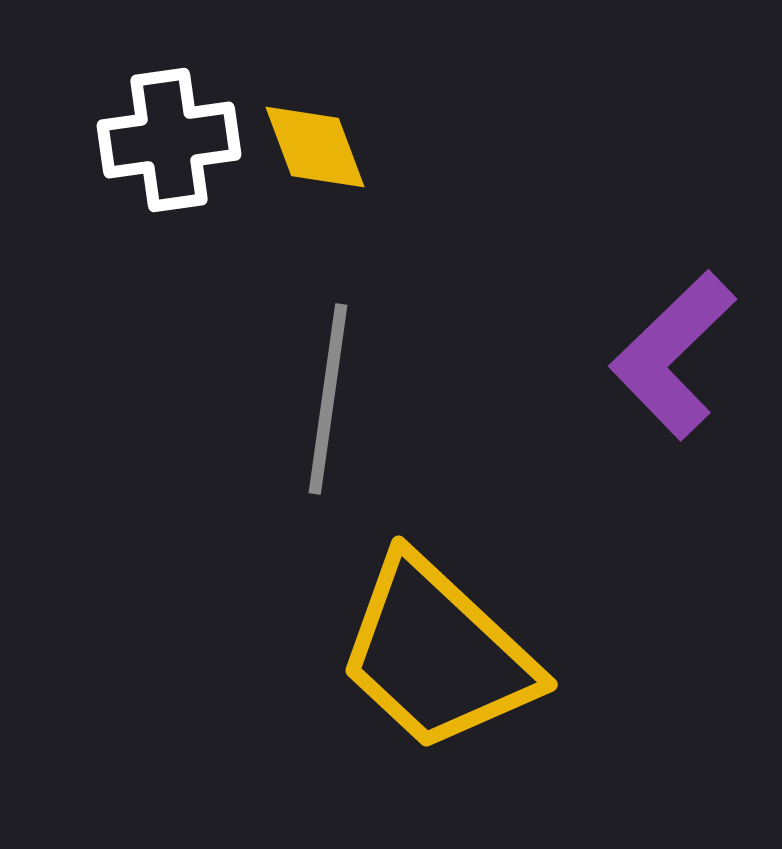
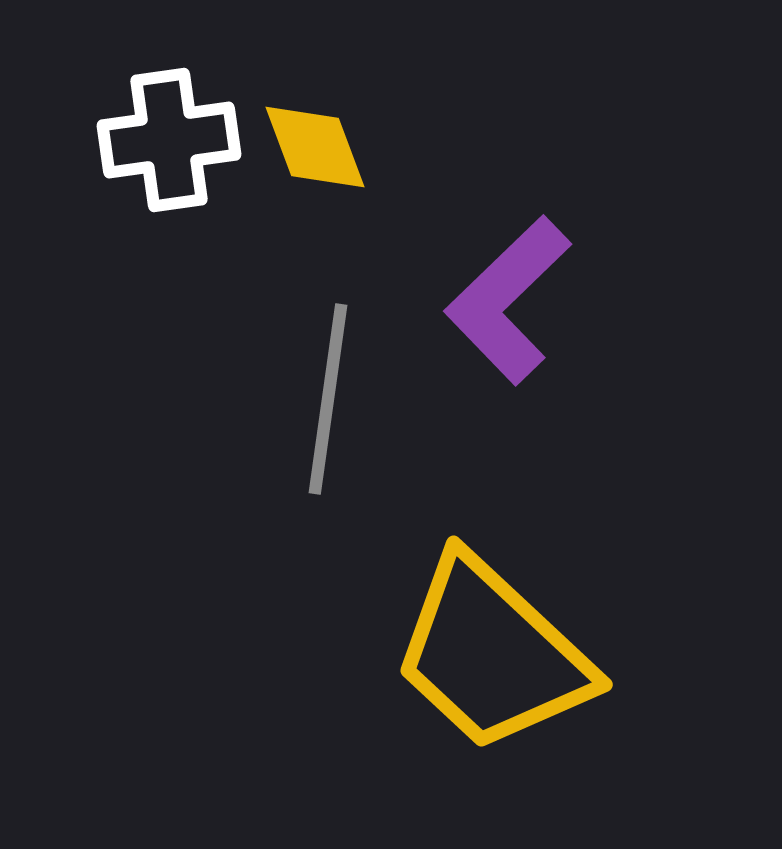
purple L-shape: moved 165 px left, 55 px up
yellow trapezoid: moved 55 px right
